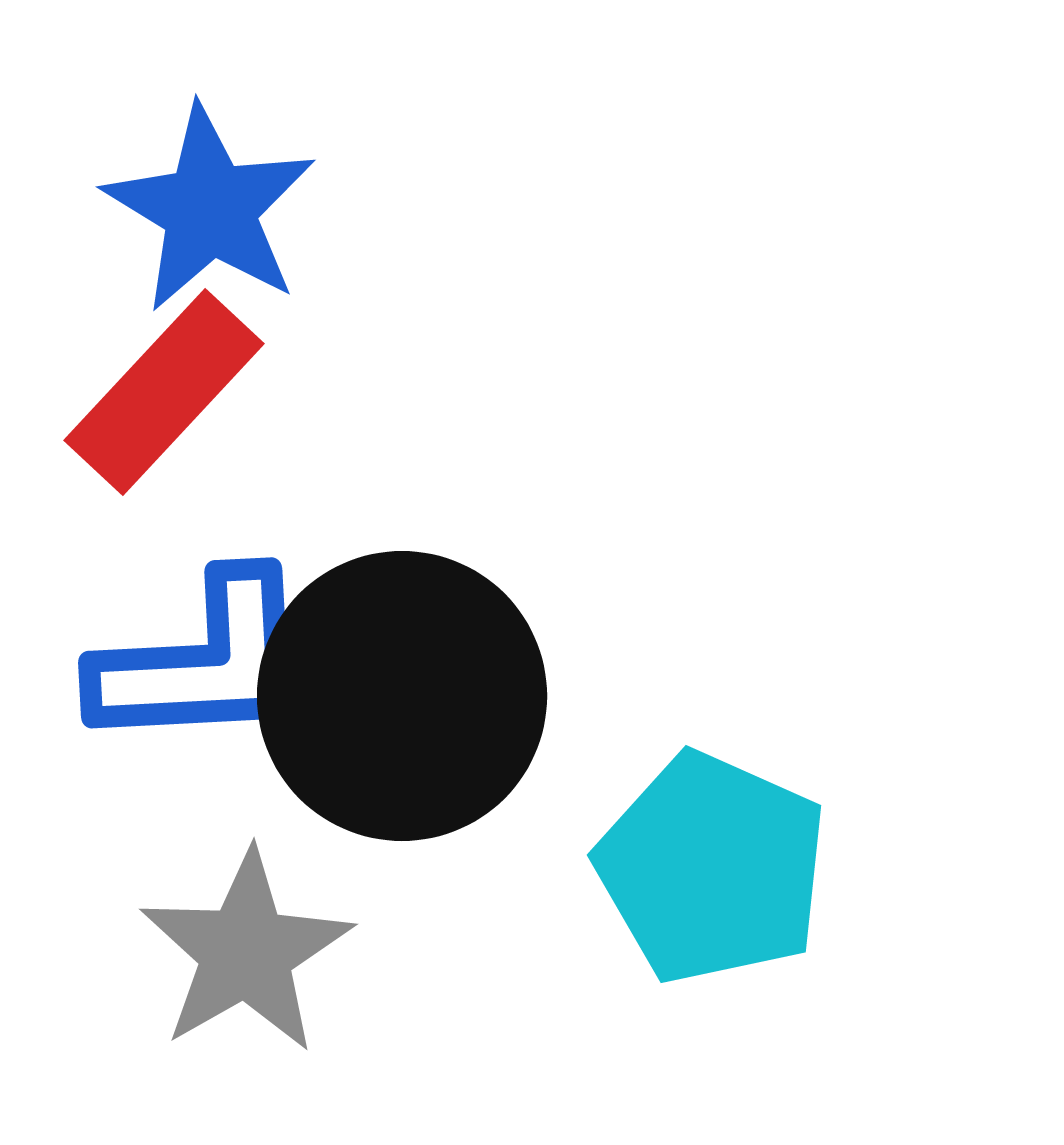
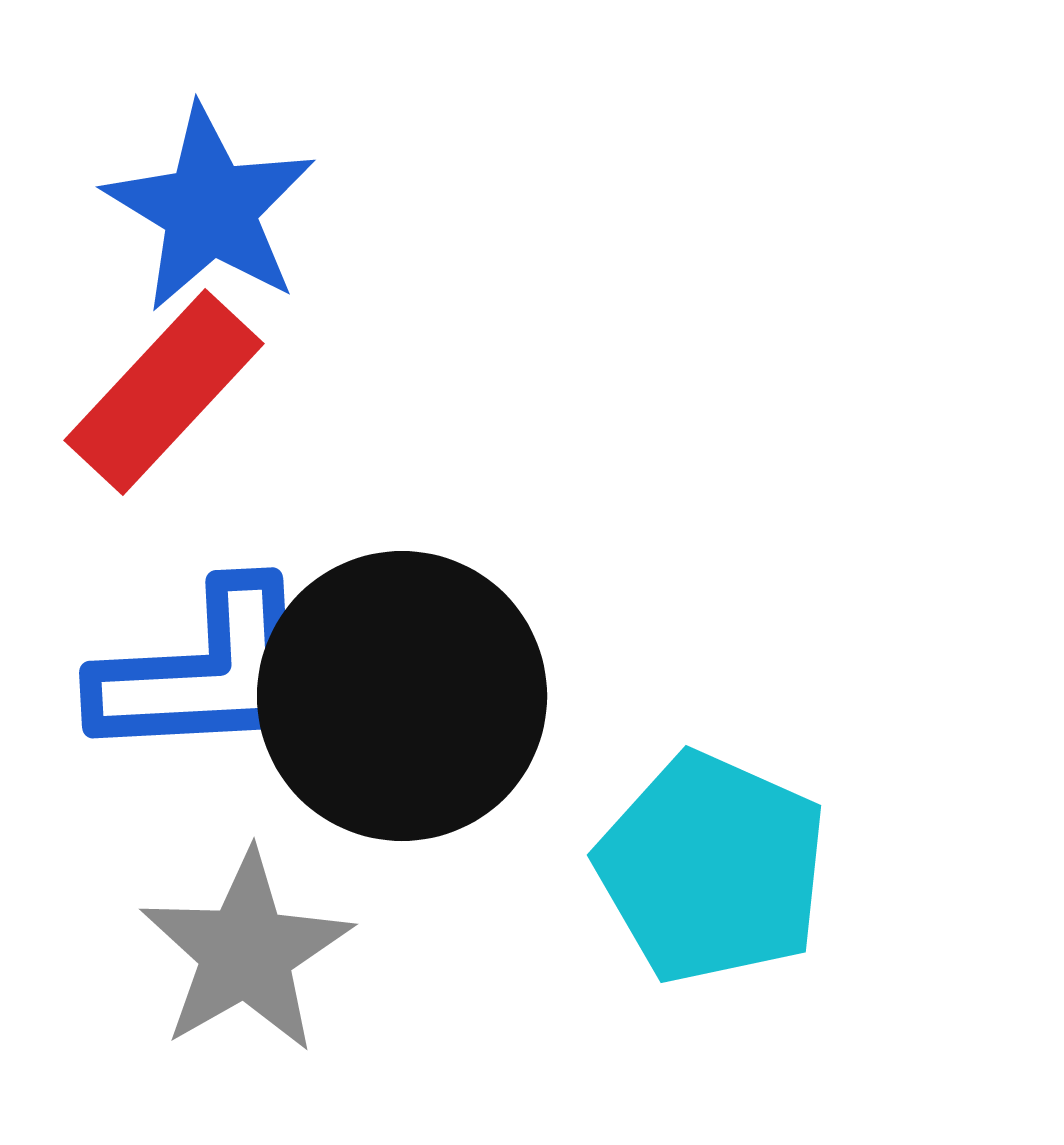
blue L-shape: moved 1 px right, 10 px down
